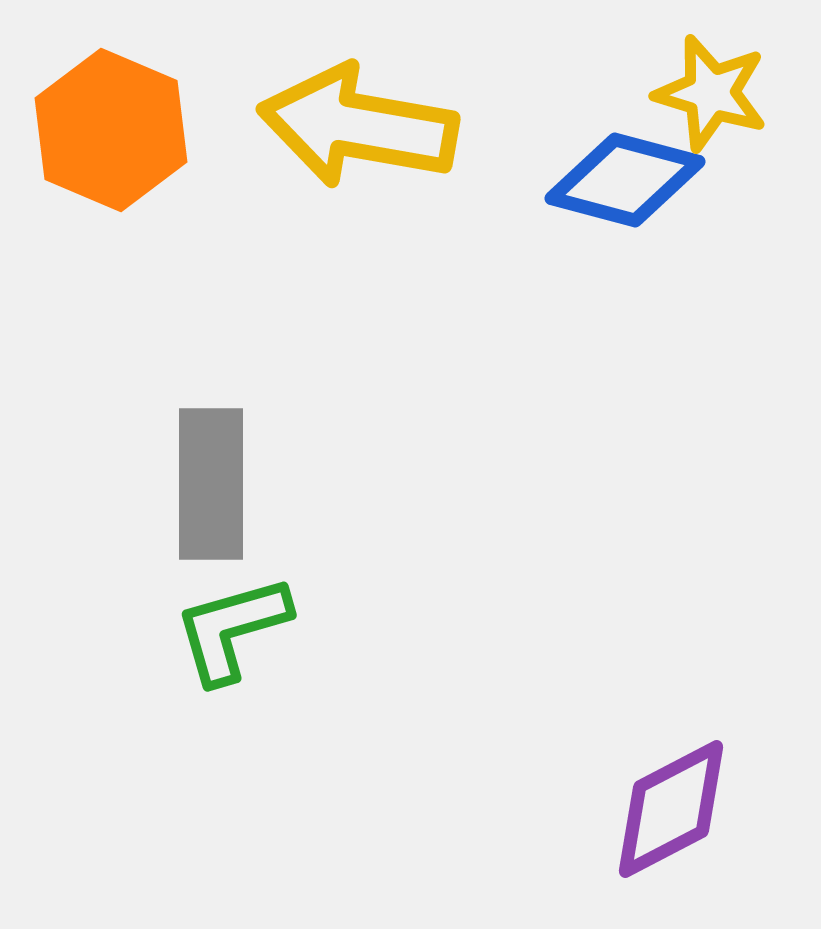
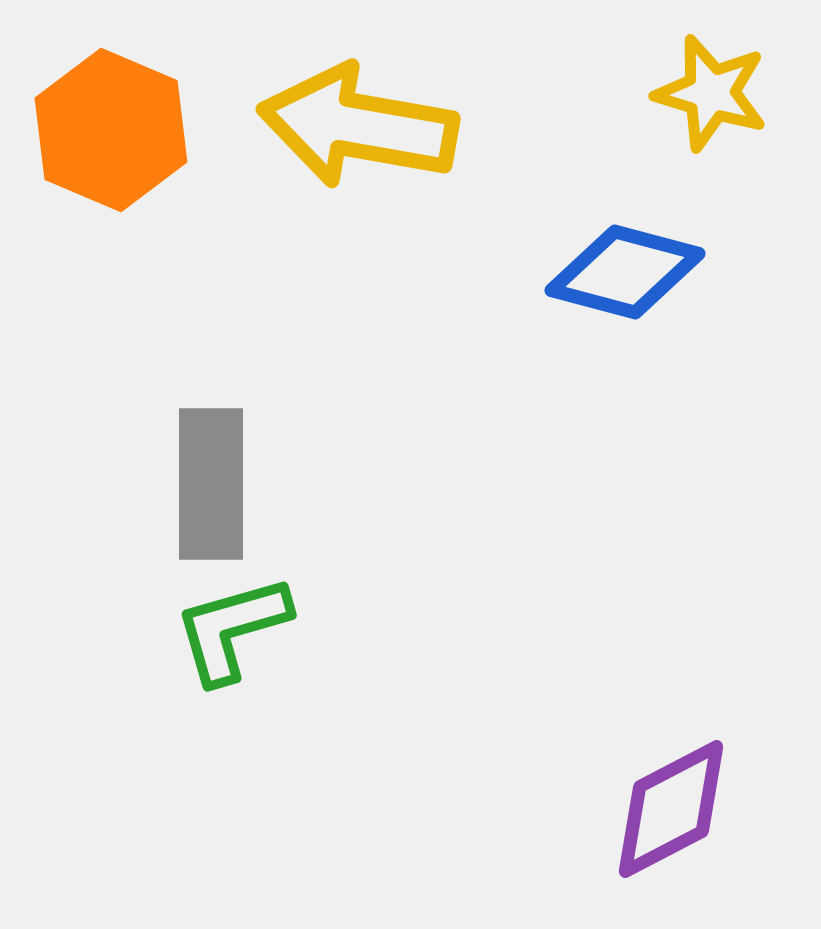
blue diamond: moved 92 px down
